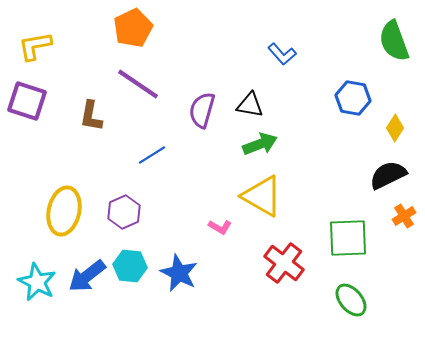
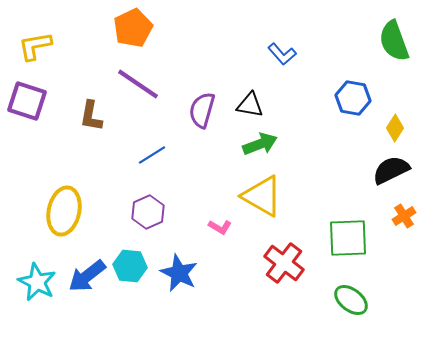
black semicircle: moved 3 px right, 5 px up
purple hexagon: moved 24 px right
green ellipse: rotated 12 degrees counterclockwise
